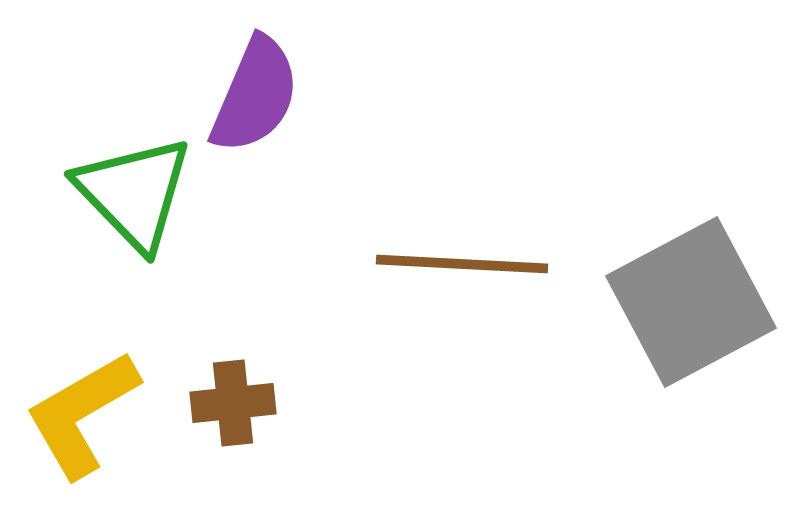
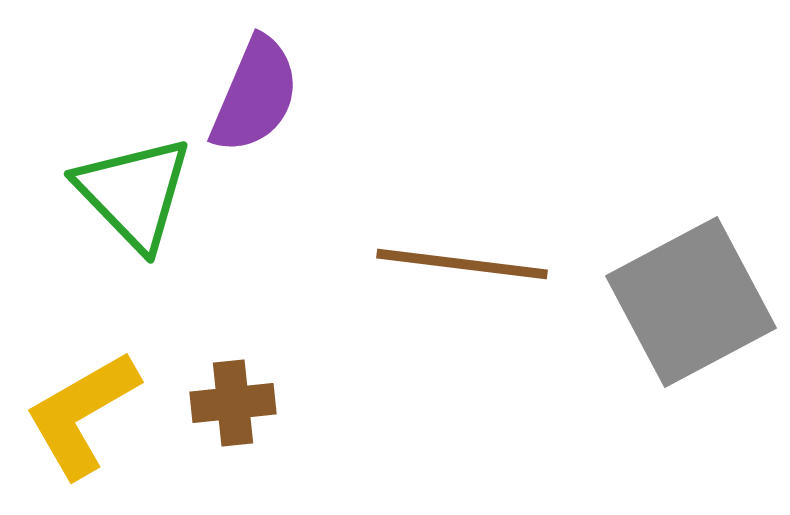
brown line: rotated 4 degrees clockwise
